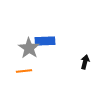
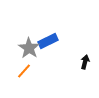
blue rectangle: moved 3 px right; rotated 24 degrees counterclockwise
orange line: rotated 42 degrees counterclockwise
